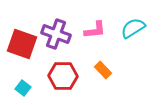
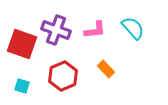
cyan semicircle: rotated 80 degrees clockwise
purple cross: moved 4 px up
orange rectangle: moved 3 px right, 1 px up
red hexagon: rotated 24 degrees counterclockwise
cyan square: moved 1 px left, 2 px up; rotated 21 degrees counterclockwise
